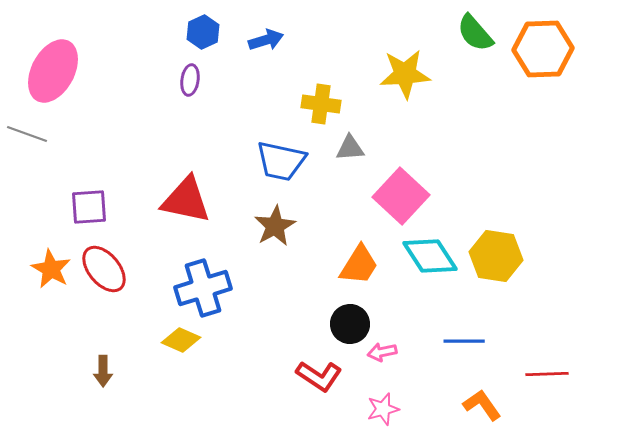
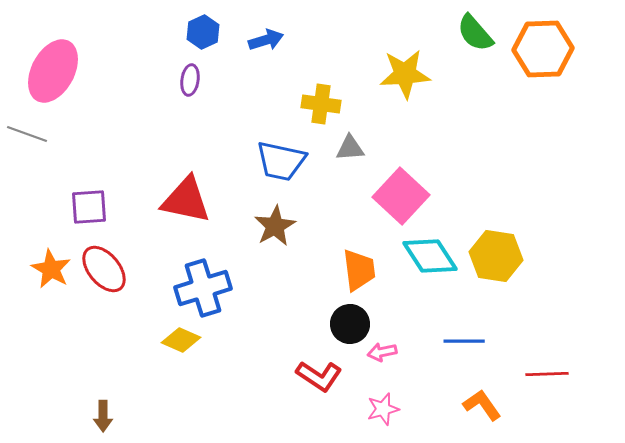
orange trapezoid: moved 5 px down; rotated 39 degrees counterclockwise
brown arrow: moved 45 px down
